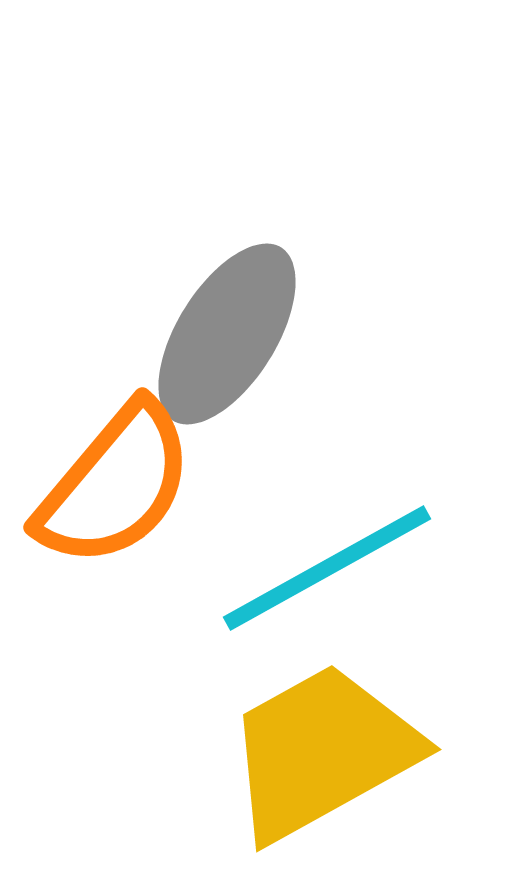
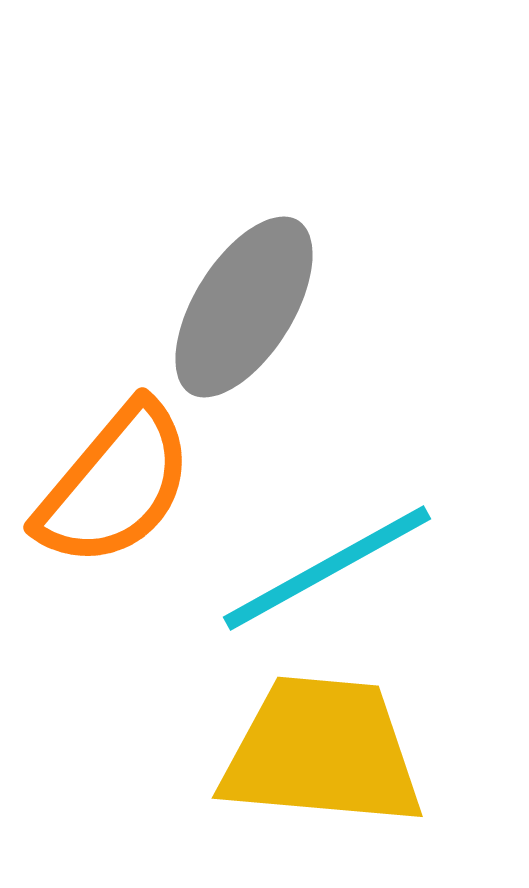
gray ellipse: moved 17 px right, 27 px up
yellow trapezoid: rotated 34 degrees clockwise
